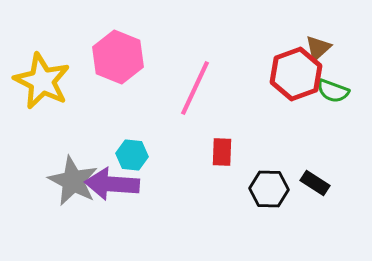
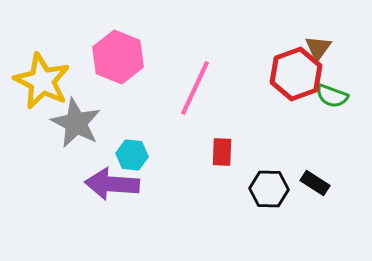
brown triangle: rotated 12 degrees counterclockwise
green semicircle: moved 1 px left, 5 px down
gray star: moved 3 px right, 58 px up
